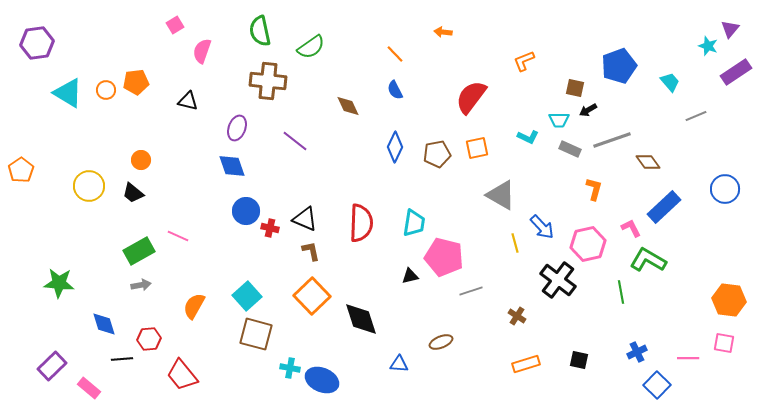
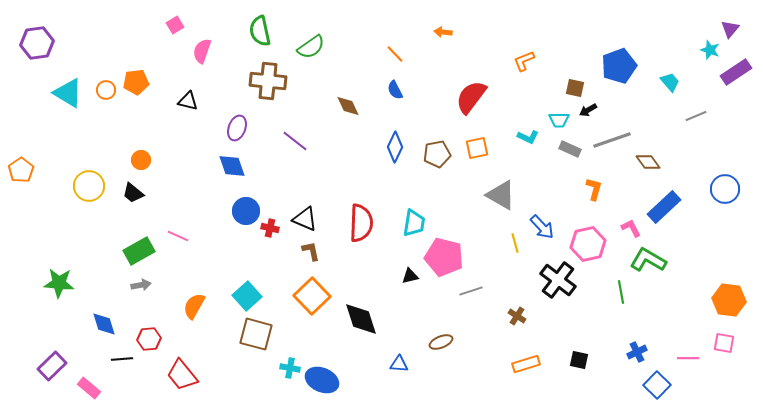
cyan star at (708, 46): moved 2 px right, 4 px down
